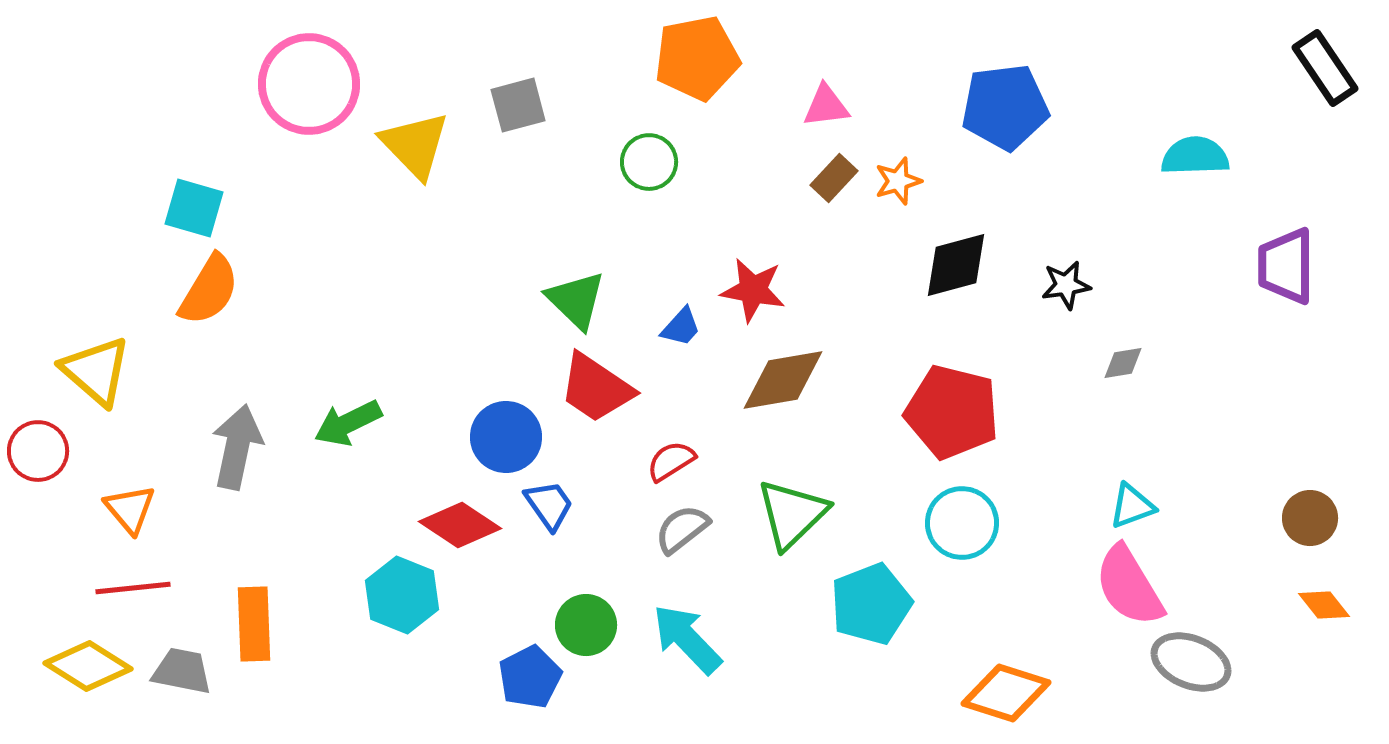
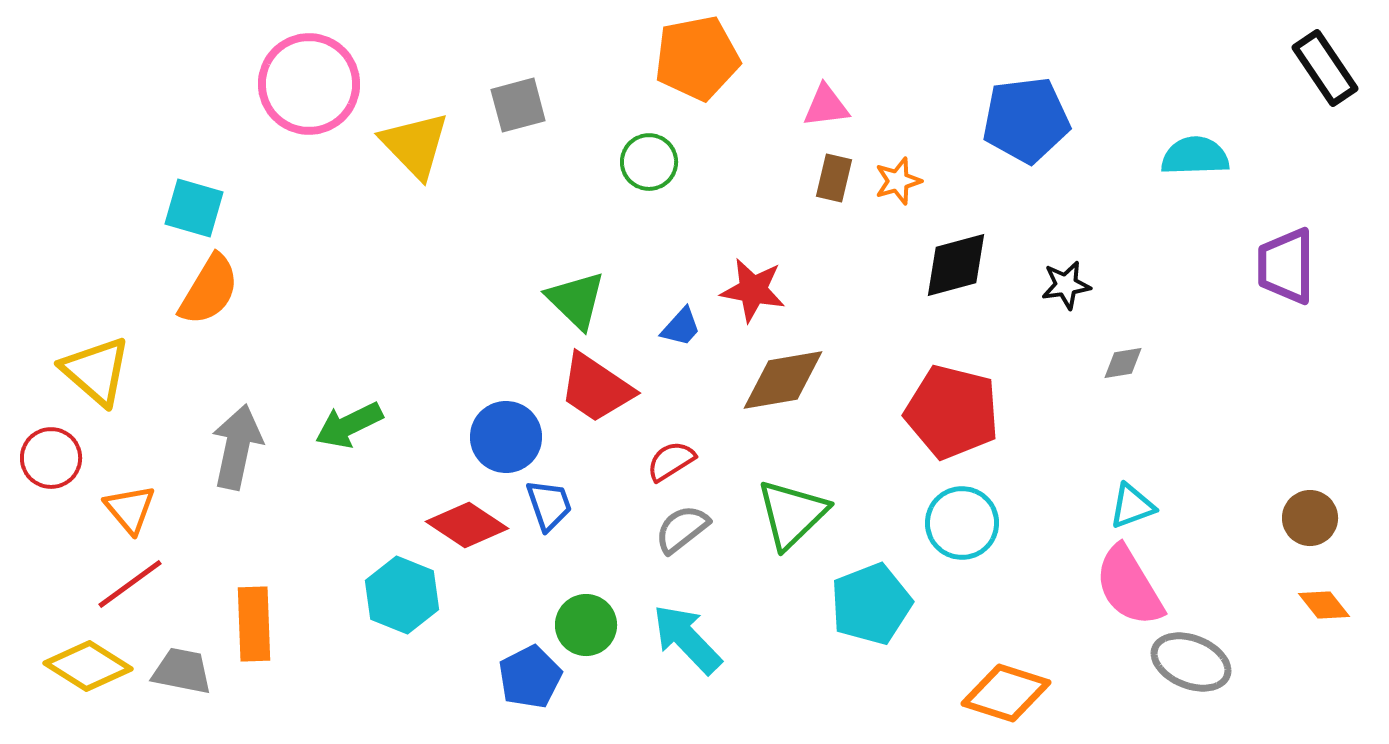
blue pentagon at (1005, 107): moved 21 px right, 13 px down
brown rectangle at (834, 178): rotated 30 degrees counterclockwise
green arrow at (348, 423): moved 1 px right, 2 px down
red circle at (38, 451): moved 13 px right, 7 px down
blue trapezoid at (549, 505): rotated 16 degrees clockwise
red diamond at (460, 525): moved 7 px right
red line at (133, 588): moved 3 px left, 4 px up; rotated 30 degrees counterclockwise
